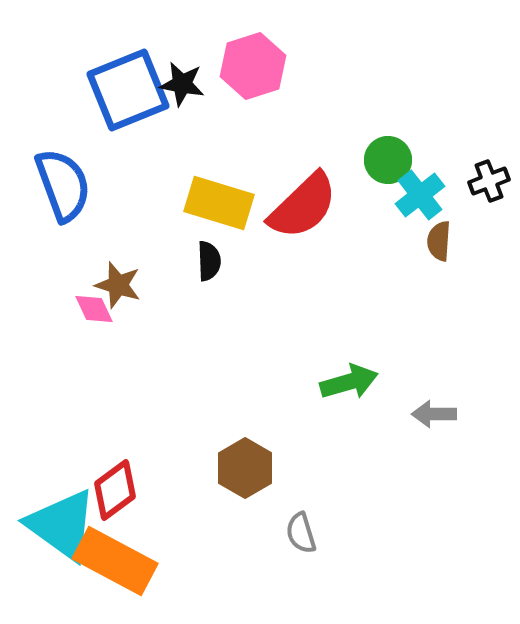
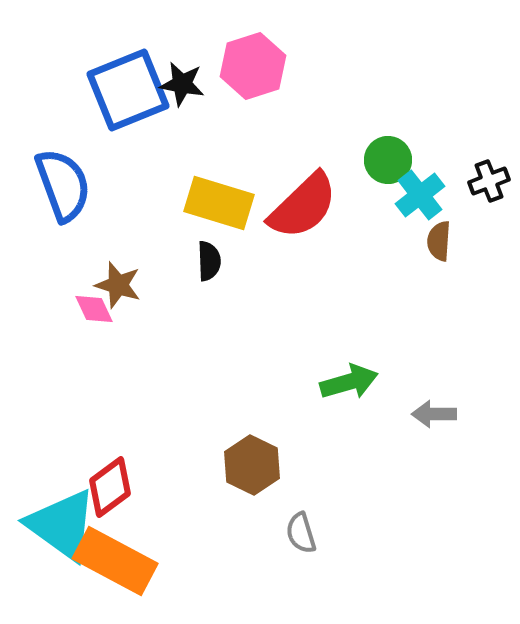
brown hexagon: moved 7 px right, 3 px up; rotated 4 degrees counterclockwise
red diamond: moved 5 px left, 3 px up
